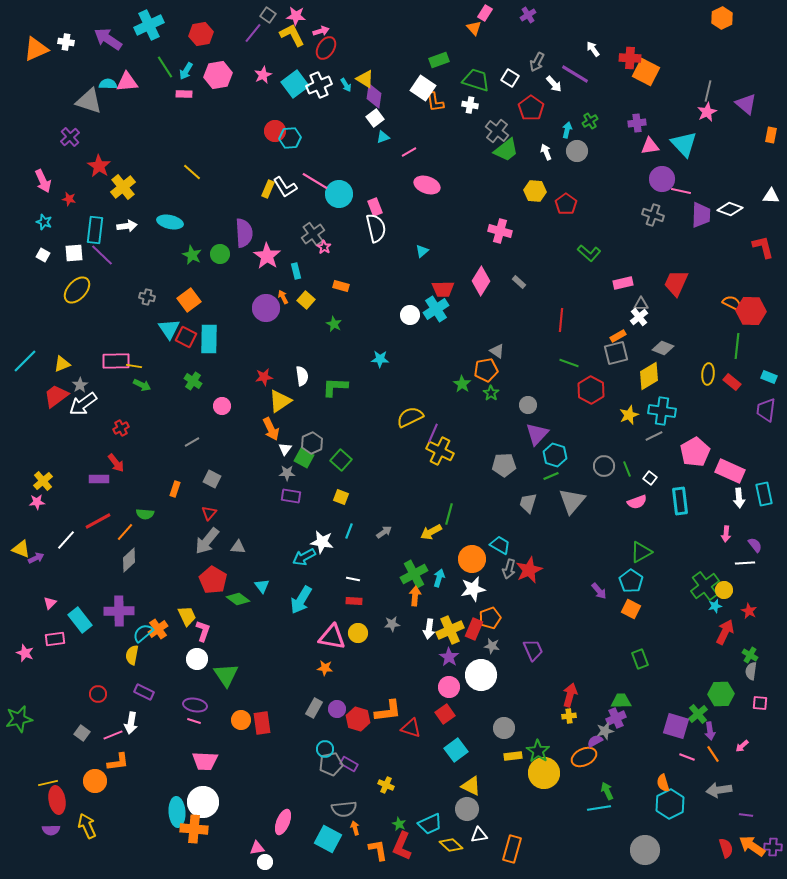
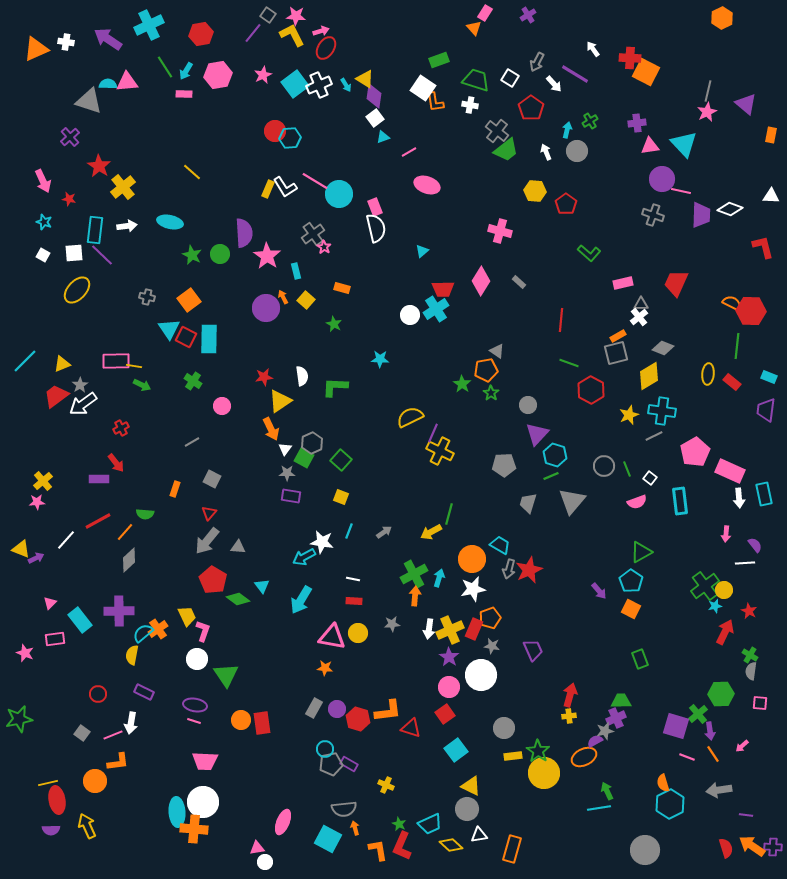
orange rectangle at (341, 286): moved 1 px right, 2 px down
